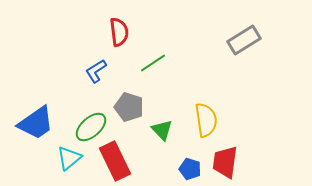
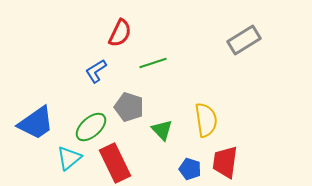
red semicircle: moved 1 px right, 1 px down; rotated 32 degrees clockwise
green line: rotated 16 degrees clockwise
red rectangle: moved 2 px down
